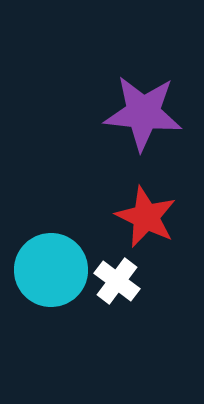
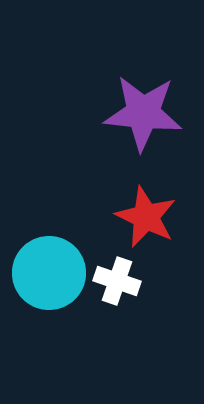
cyan circle: moved 2 px left, 3 px down
white cross: rotated 18 degrees counterclockwise
